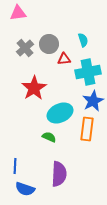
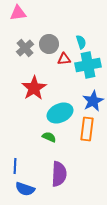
cyan semicircle: moved 2 px left, 2 px down
cyan cross: moved 7 px up
